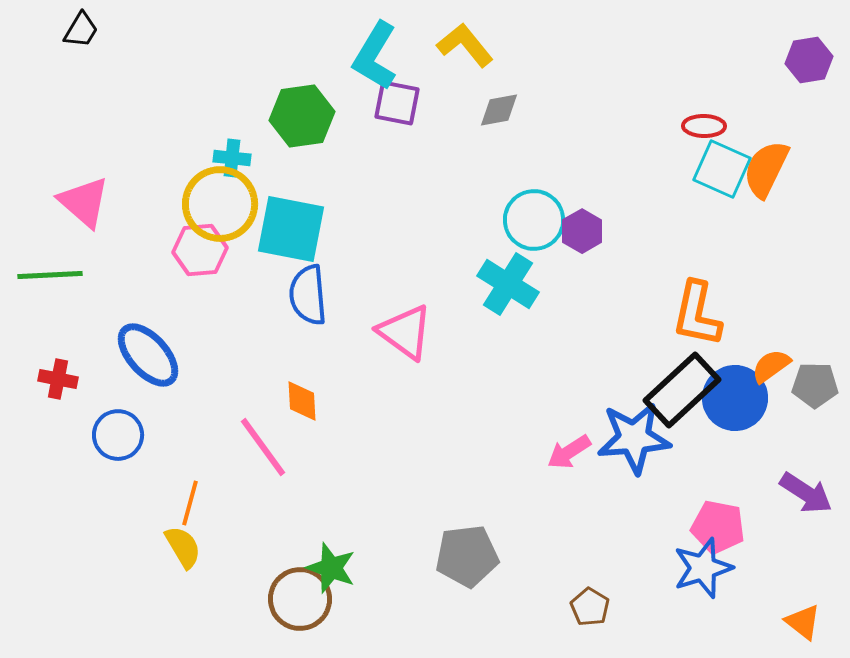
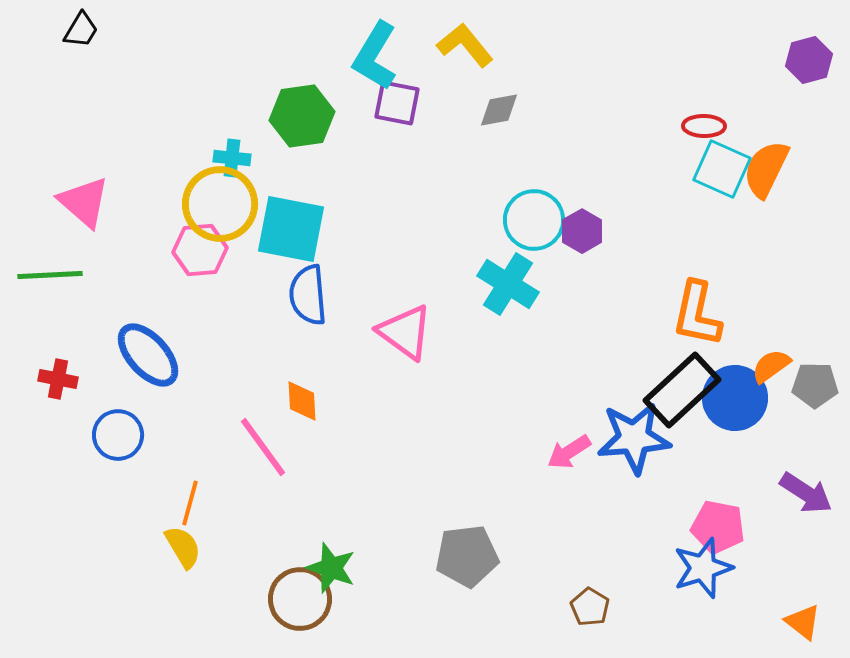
purple hexagon at (809, 60): rotated 6 degrees counterclockwise
